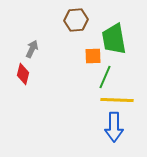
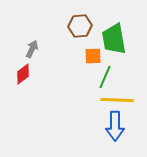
brown hexagon: moved 4 px right, 6 px down
red diamond: rotated 40 degrees clockwise
blue arrow: moved 1 px right, 1 px up
